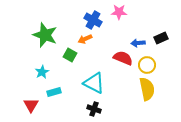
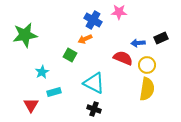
green star: moved 20 px left; rotated 30 degrees counterclockwise
yellow semicircle: rotated 20 degrees clockwise
